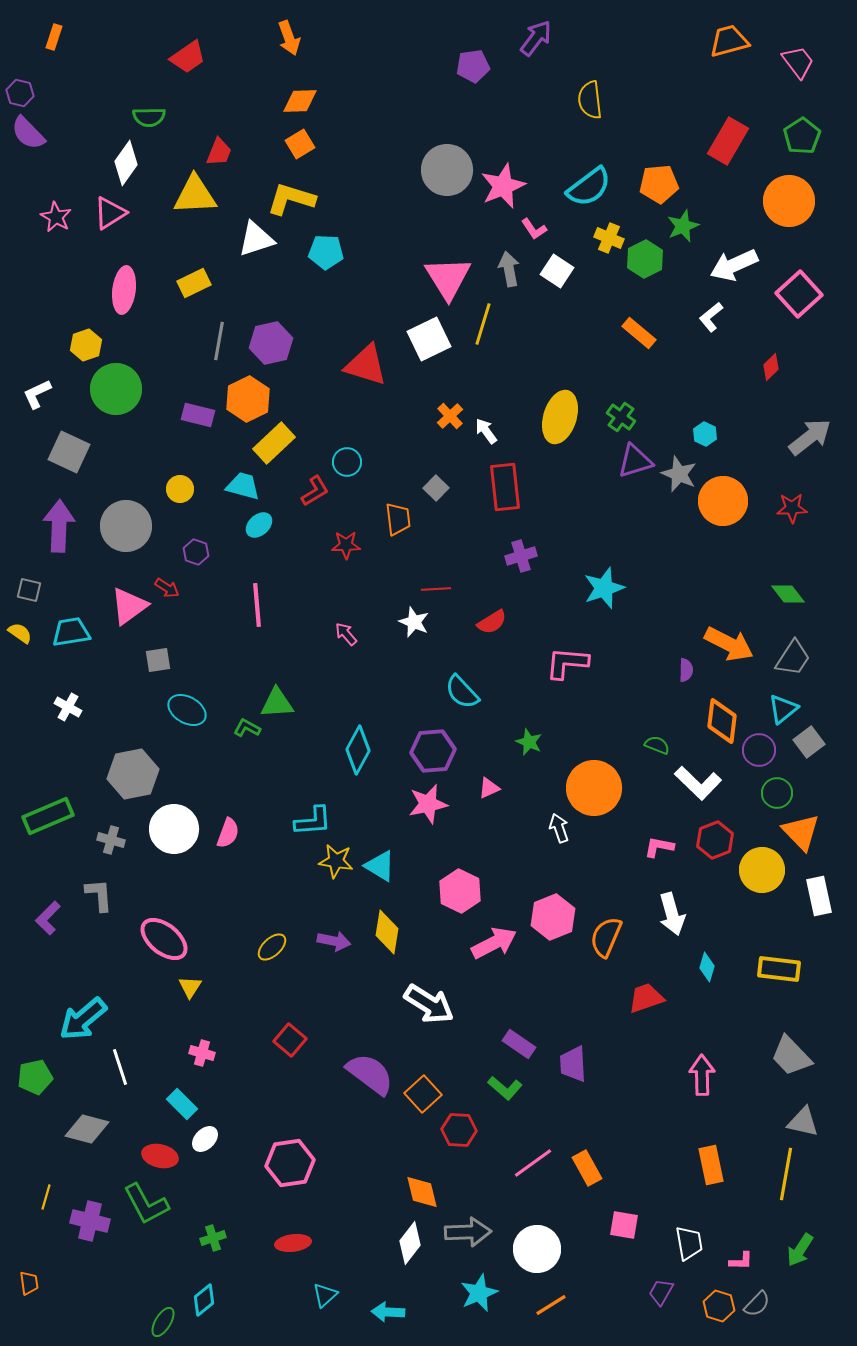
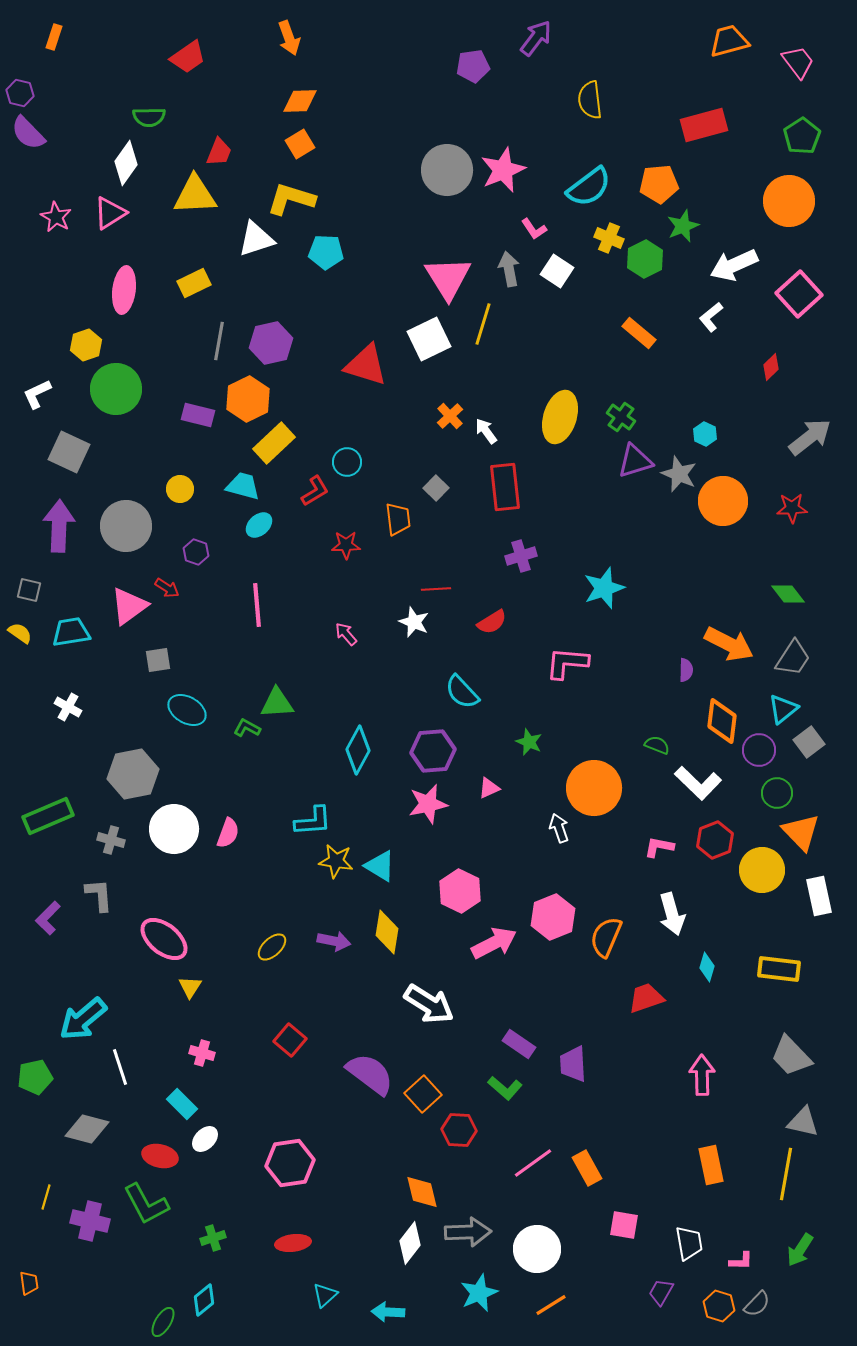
red rectangle at (728, 141): moved 24 px left, 16 px up; rotated 45 degrees clockwise
pink star at (503, 186): moved 16 px up
